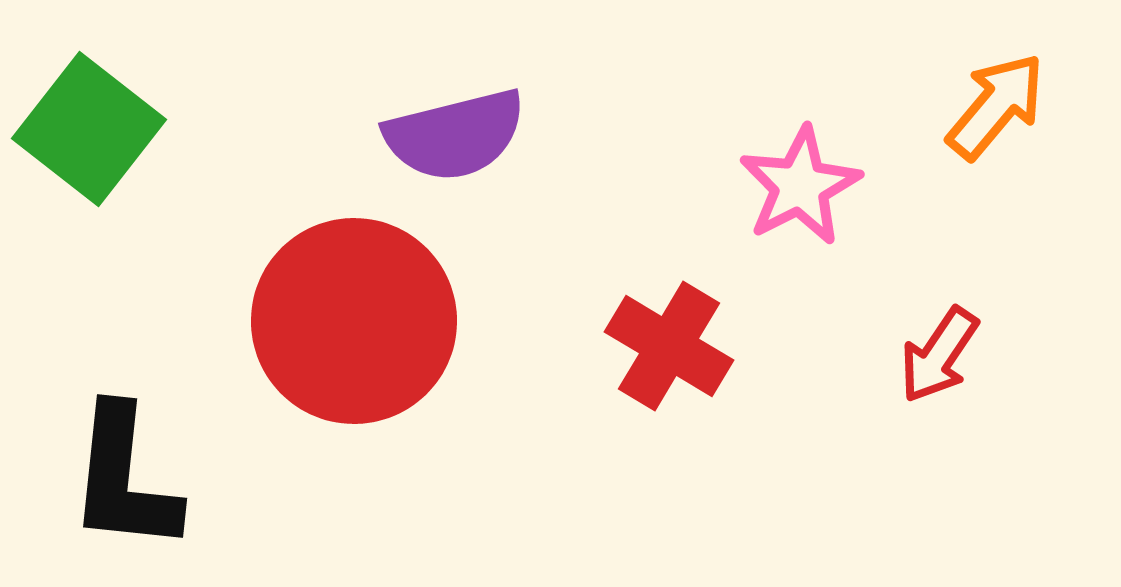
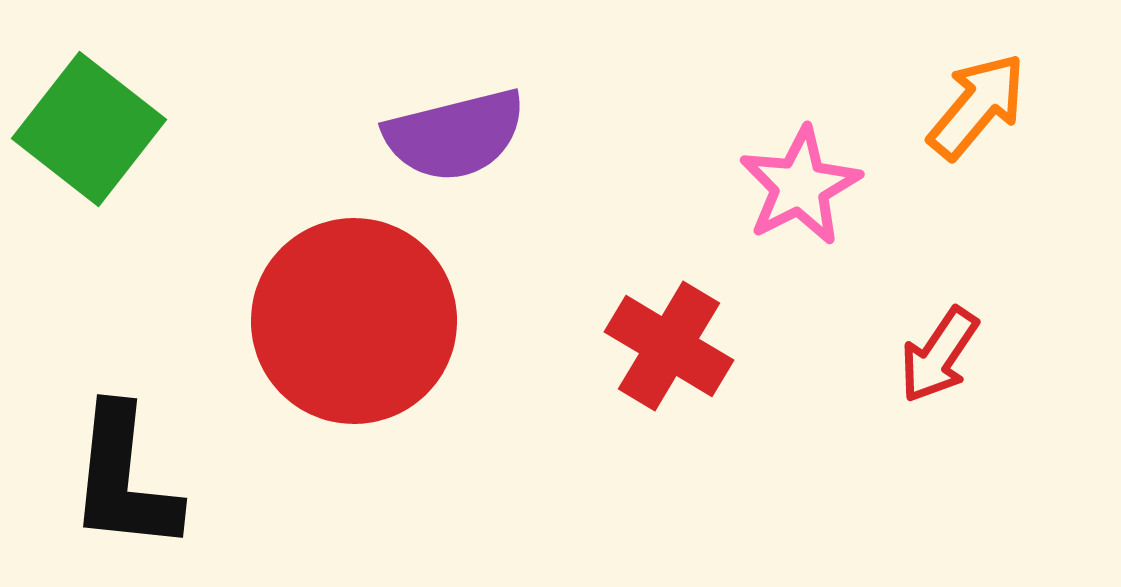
orange arrow: moved 19 px left
